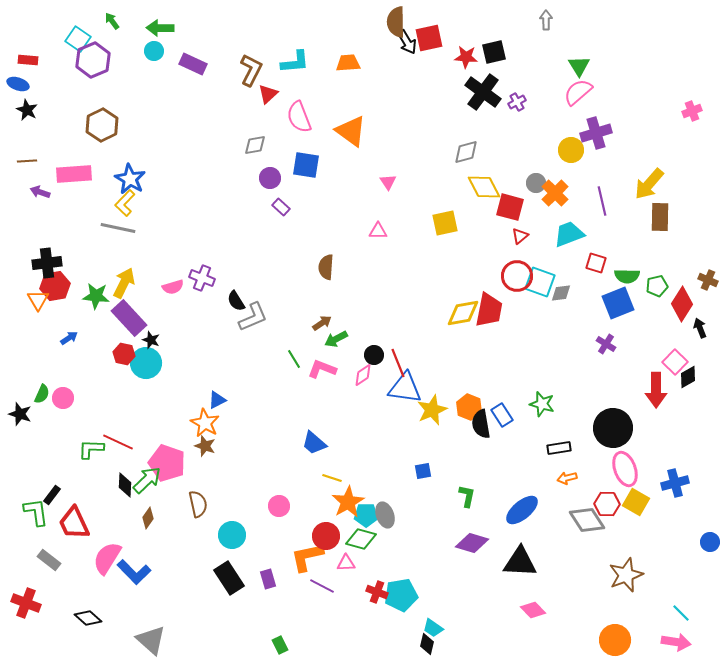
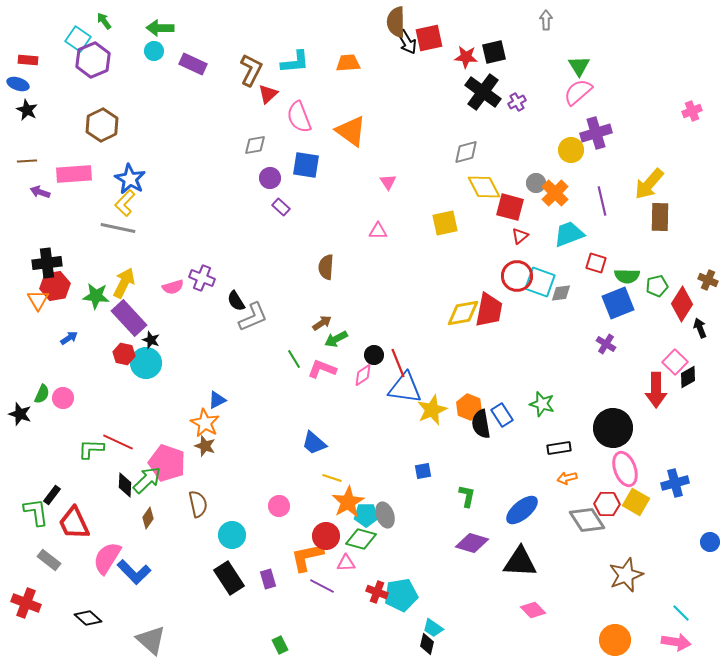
green arrow at (112, 21): moved 8 px left
